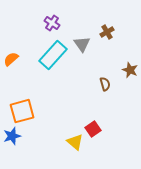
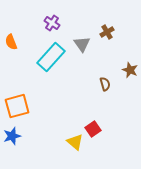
cyan rectangle: moved 2 px left, 2 px down
orange semicircle: moved 17 px up; rotated 70 degrees counterclockwise
orange square: moved 5 px left, 5 px up
